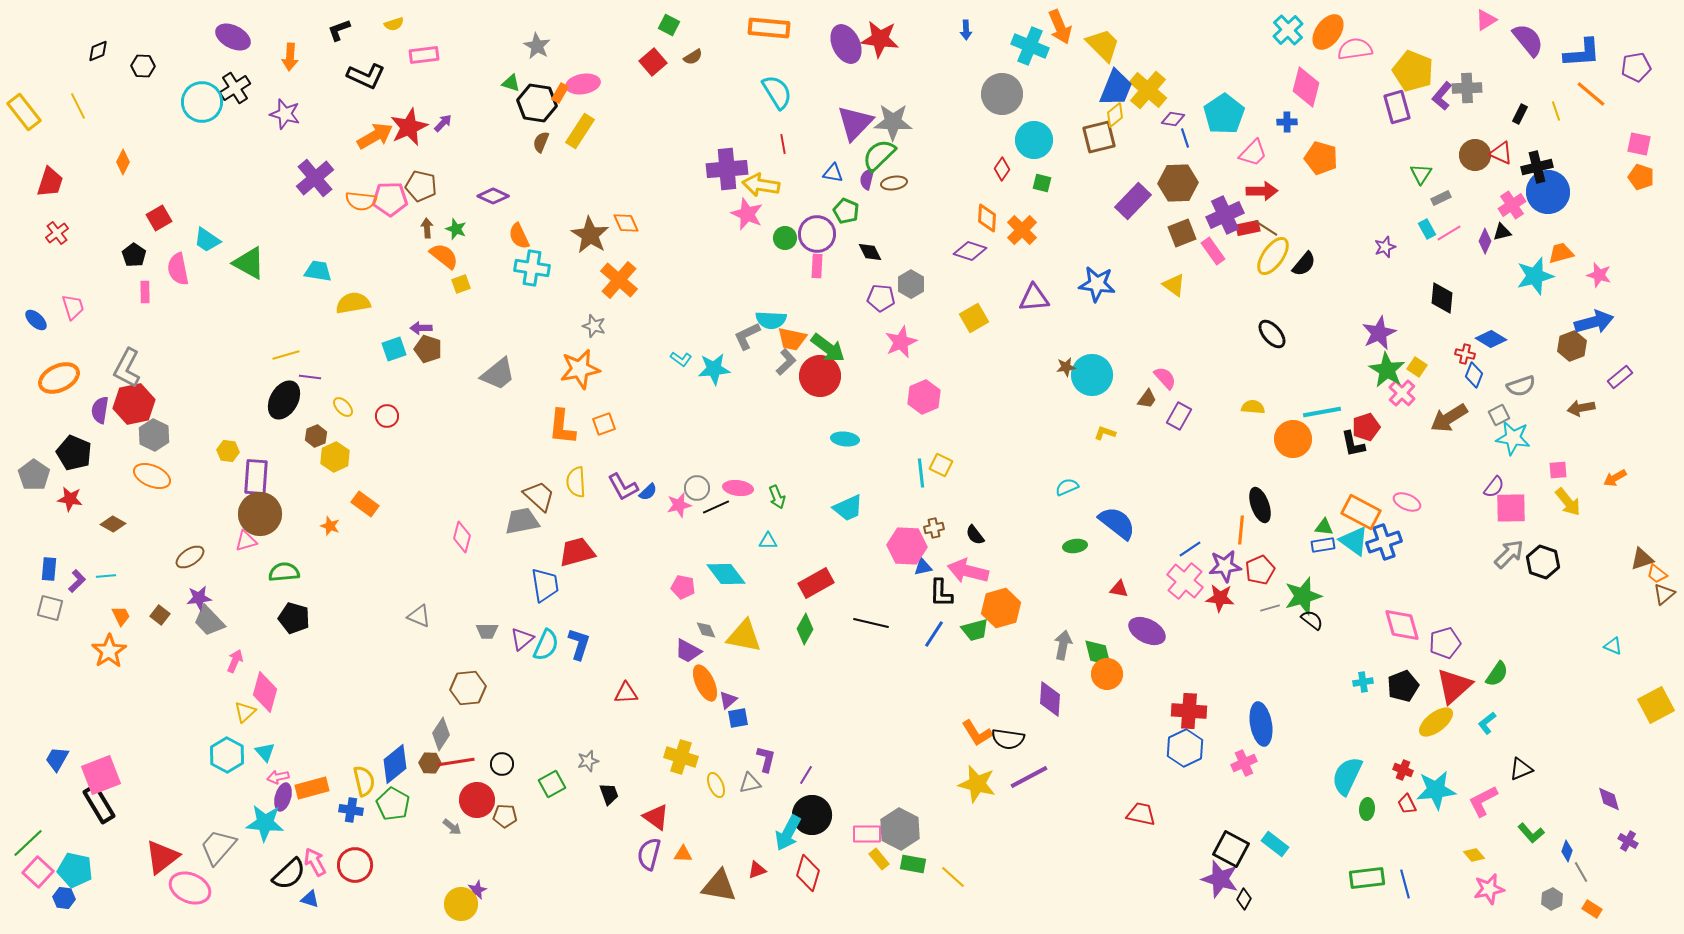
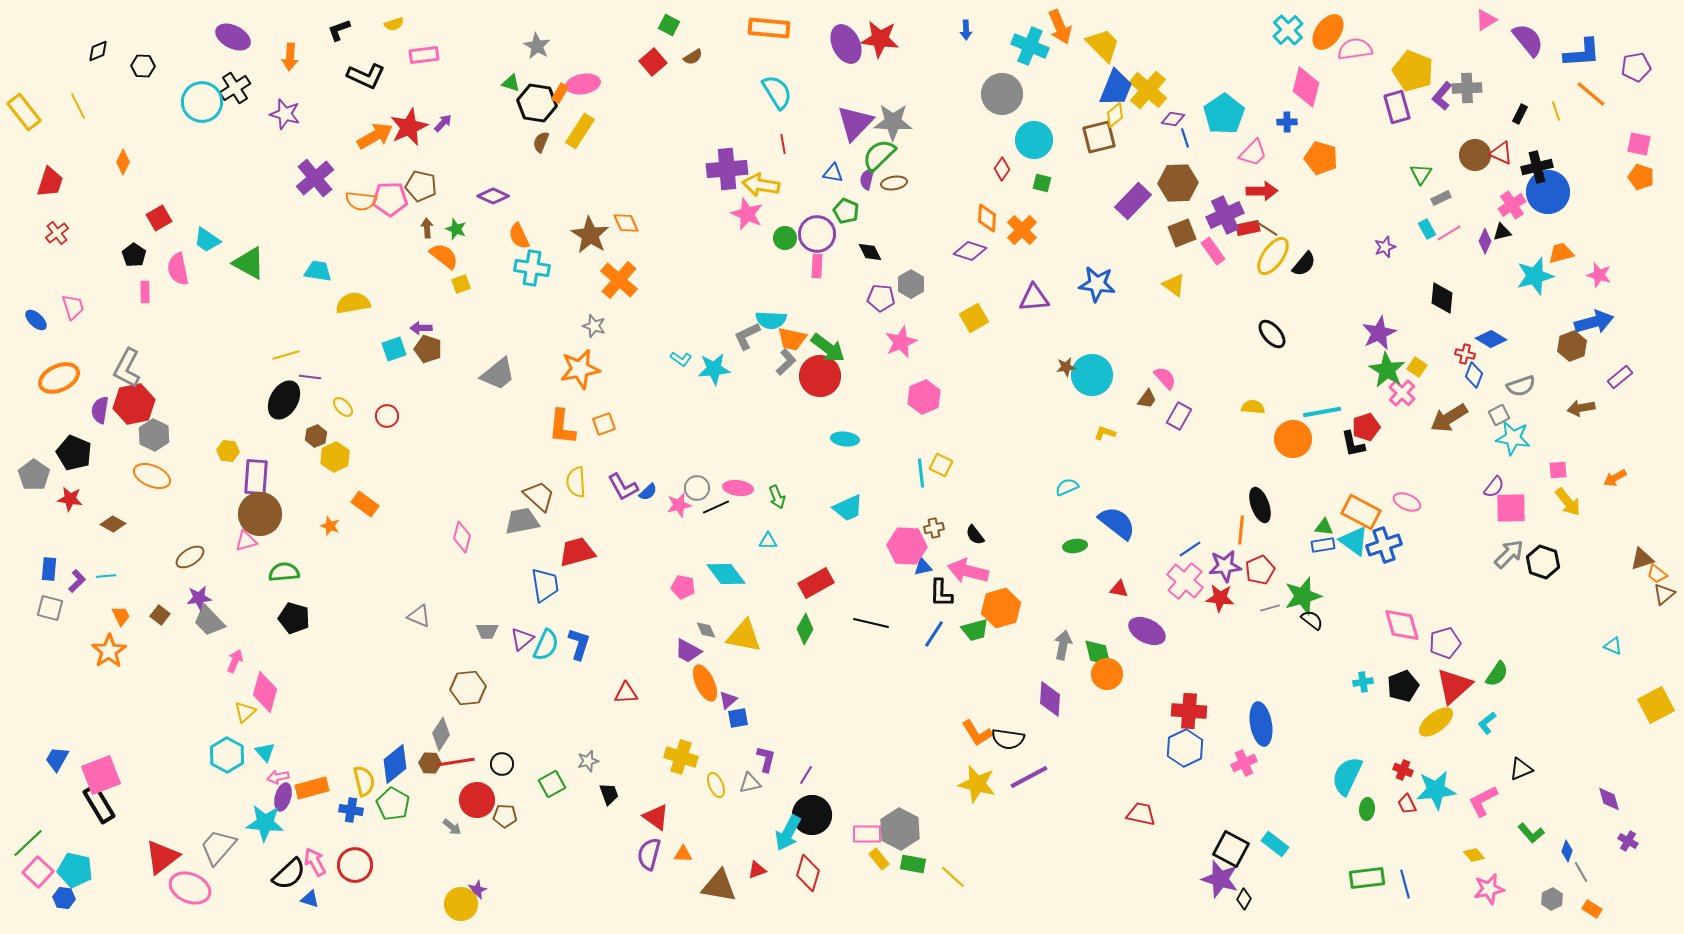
blue cross at (1384, 542): moved 3 px down
